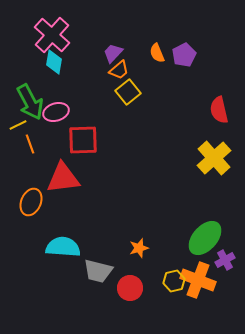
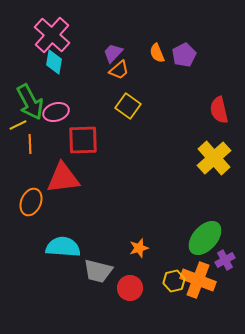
yellow square: moved 14 px down; rotated 15 degrees counterclockwise
orange line: rotated 18 degrees clockwise
